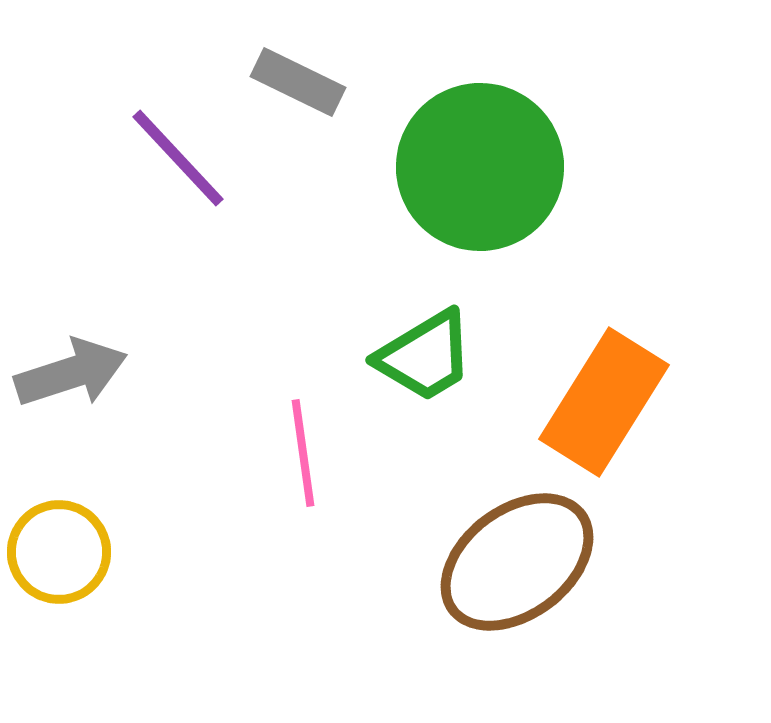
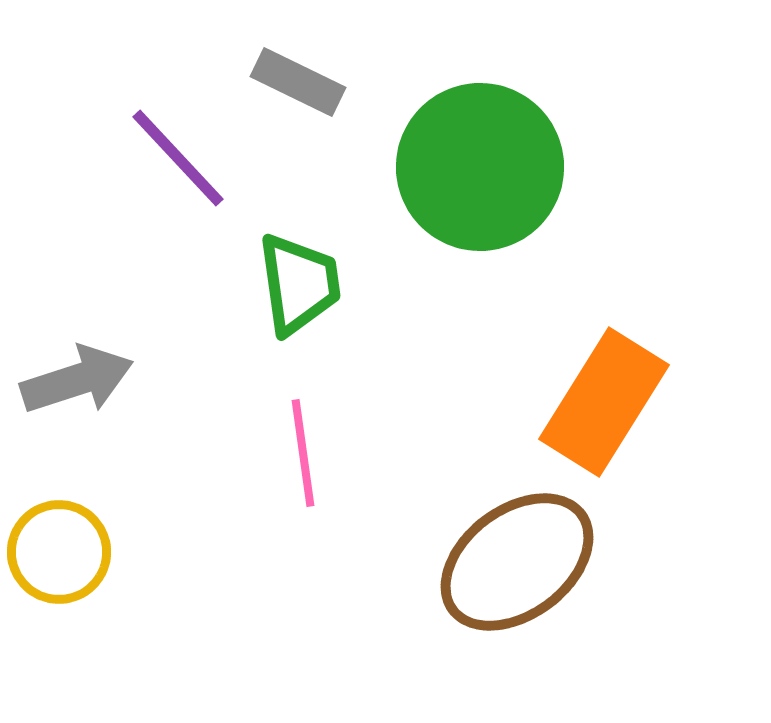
green trapezoid: moved 126 px left, 72 px up; rotated 67 degrees counterclockwise
gray arrow: moved 6 px right, 7 px down
